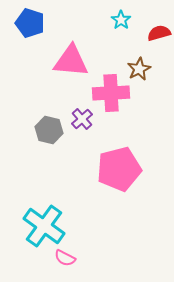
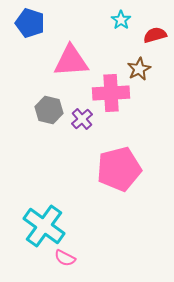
red semicircle: moved 4 px left, 2 px down
pink triangle: rotated 9 degrees counterclockwise
gray hexagon: moved 20 px up
